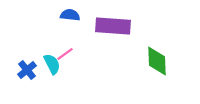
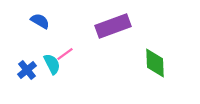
blue semicircle: moved 30 px left, 6 px down; rotated 24 degrees clockwise
purple rectangle: rotated 24 degrees counterclockwise
green diamond: moved 2 px left, 2 px down
